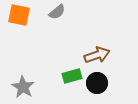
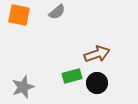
brown arrow: moved 1 px up
gray star: rotated 20 degrees clockwise
